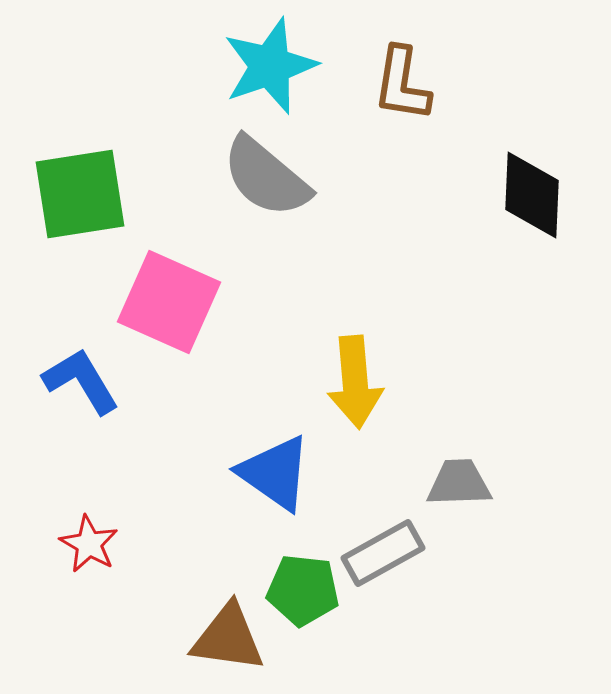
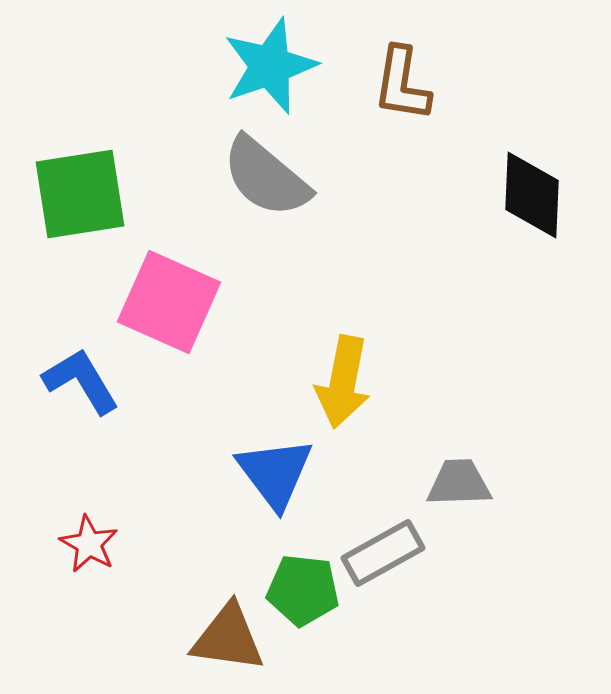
yellow arrow: moved 12 px left; rotated 16 degrees clockwise
blue triangle: rotated 18 degrees clockwise
